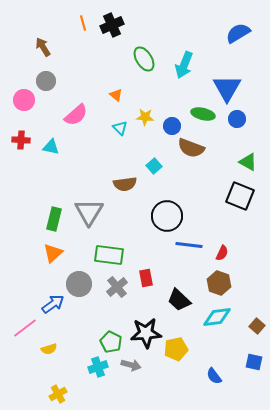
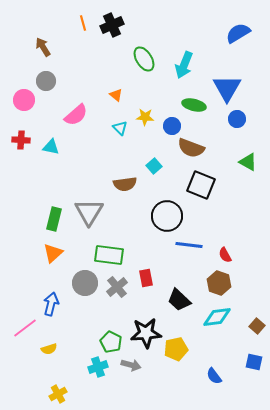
green ellipse at (203, 114): moved 9 px left, 9 px up
black square at (240, 196): moved 39 px left, 11 px up
red semicircle at (222, 253): moved 3 px right, 2 px down; rotated 126 degrees clockwise
gray circle at (79, 284): moved 6 px right, 1 px up
blue arrow at (53, 304): moved 2 px left; rotated 40 degrees counterclockwise
